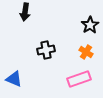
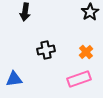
black star: moved 13 px up
orange cross: rotated 16 degrees clockwise
blue triangle: rotated 30 degrees counterclockwise
